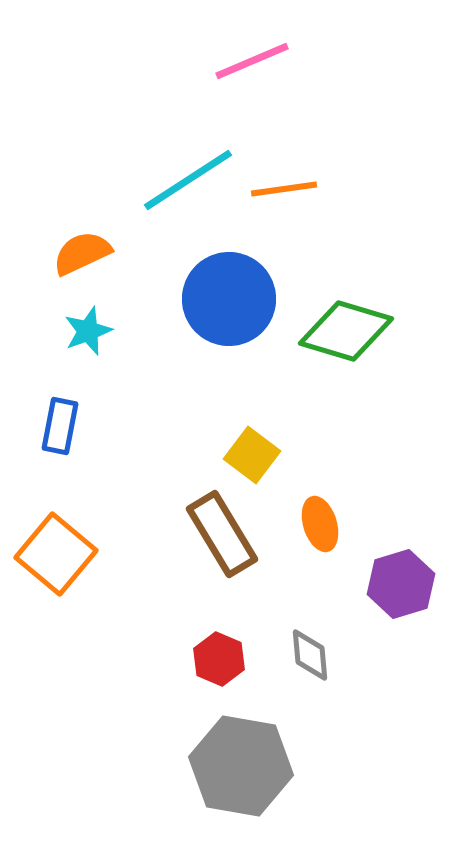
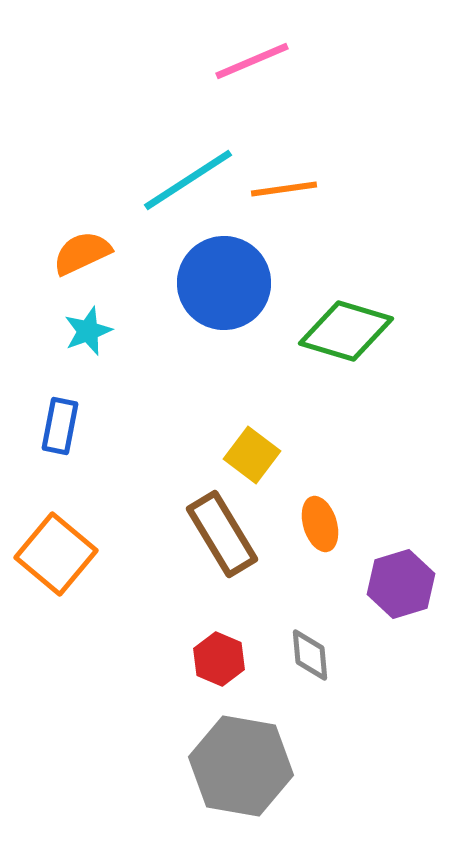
blue circle: moved 5 px left, 16 px up
